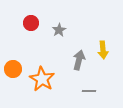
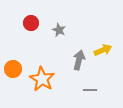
gray star: rotated 16 degrees counterclockwise
yellow arrow: rotated 108 degrees counterclockwise
gray line: moved 1 px right, 1 px up
